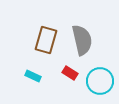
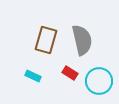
cyan circle: moved 1 px left
